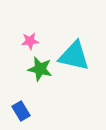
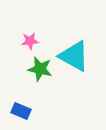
cyan triangle: rotated 16 degrees clockwise
blue rectangle: rotated 36 degrees counterclockwise
